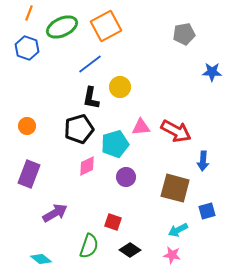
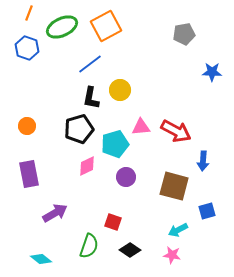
yellow circle: moved 3 px down
purple rectangle: rotated 32 degrees counterclockwise
brown square: moved 1 px left, 2 px up
